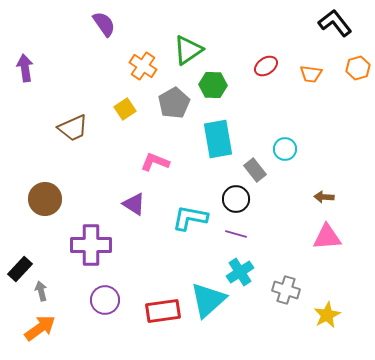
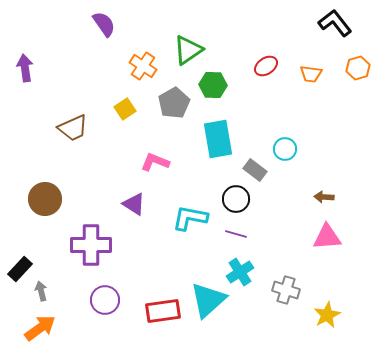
gray rectangle: rotated 15 degrees counterclockwise
